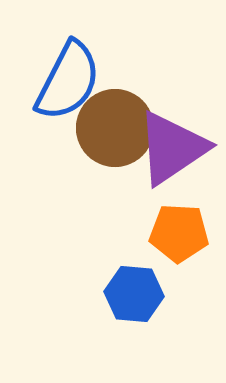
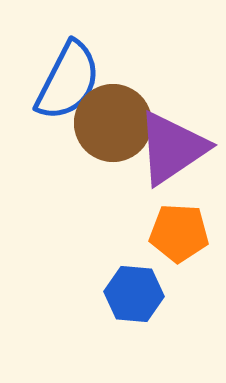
brown circle: moved 2 px left, 5 px up
